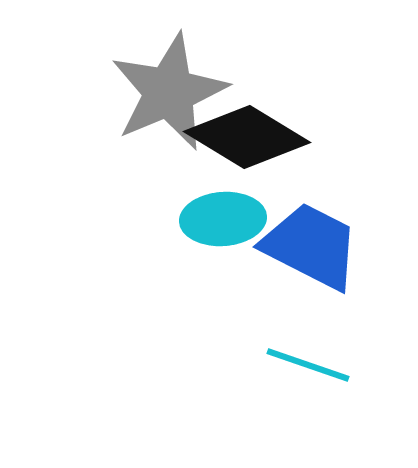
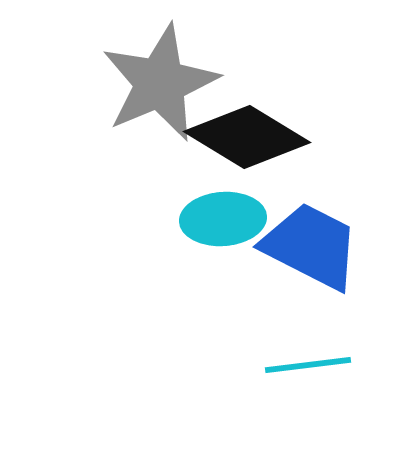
gray star: moved 9 px left, 9 px up
cyan line: rotated 26 degrees counterclockwise
